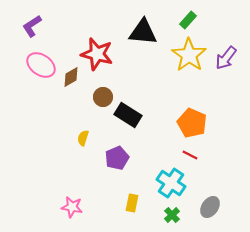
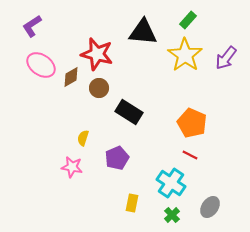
yellow star: moved 4 px left
brown circle: moved 4 px left, 9 px up
black rectangle: moved 1 px right, 3 px up
pink star: moved 40 px up
